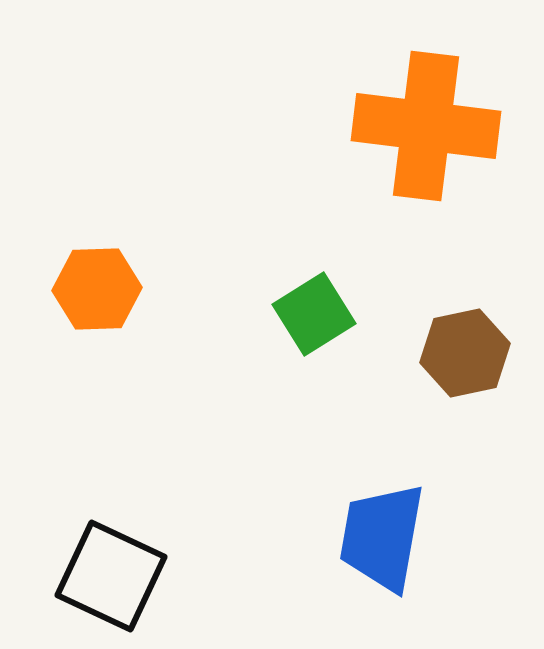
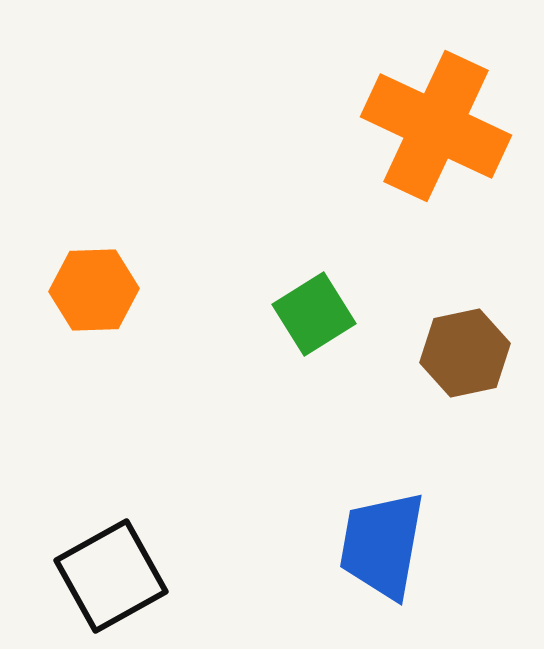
orange cross: moved 10 px right; rotated 18 degrees clockwise
orange hexagon: moved 3 px left, 1 px down
blue trapezoid: moved 8 px down
black square: rotated 36 degrees clockwise
